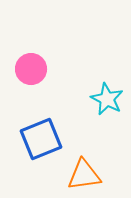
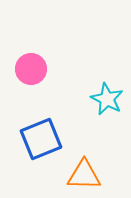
orange triangle: rotated 9 degrees clockwise
